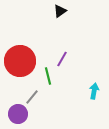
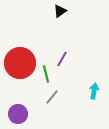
red circle: moved 2 px down
green line: moved 2 px left, 2 px up
gray line: moved 20 px right
